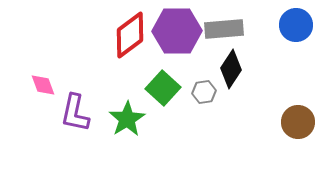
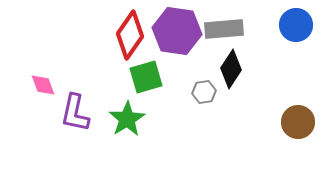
purple hexagon: rotated 9 degrees clockwise
red diamond: rotated 18 degrees counterclockwise
green square: moved 17 px left, 11 px up; rotated 32 degrees clockwise
